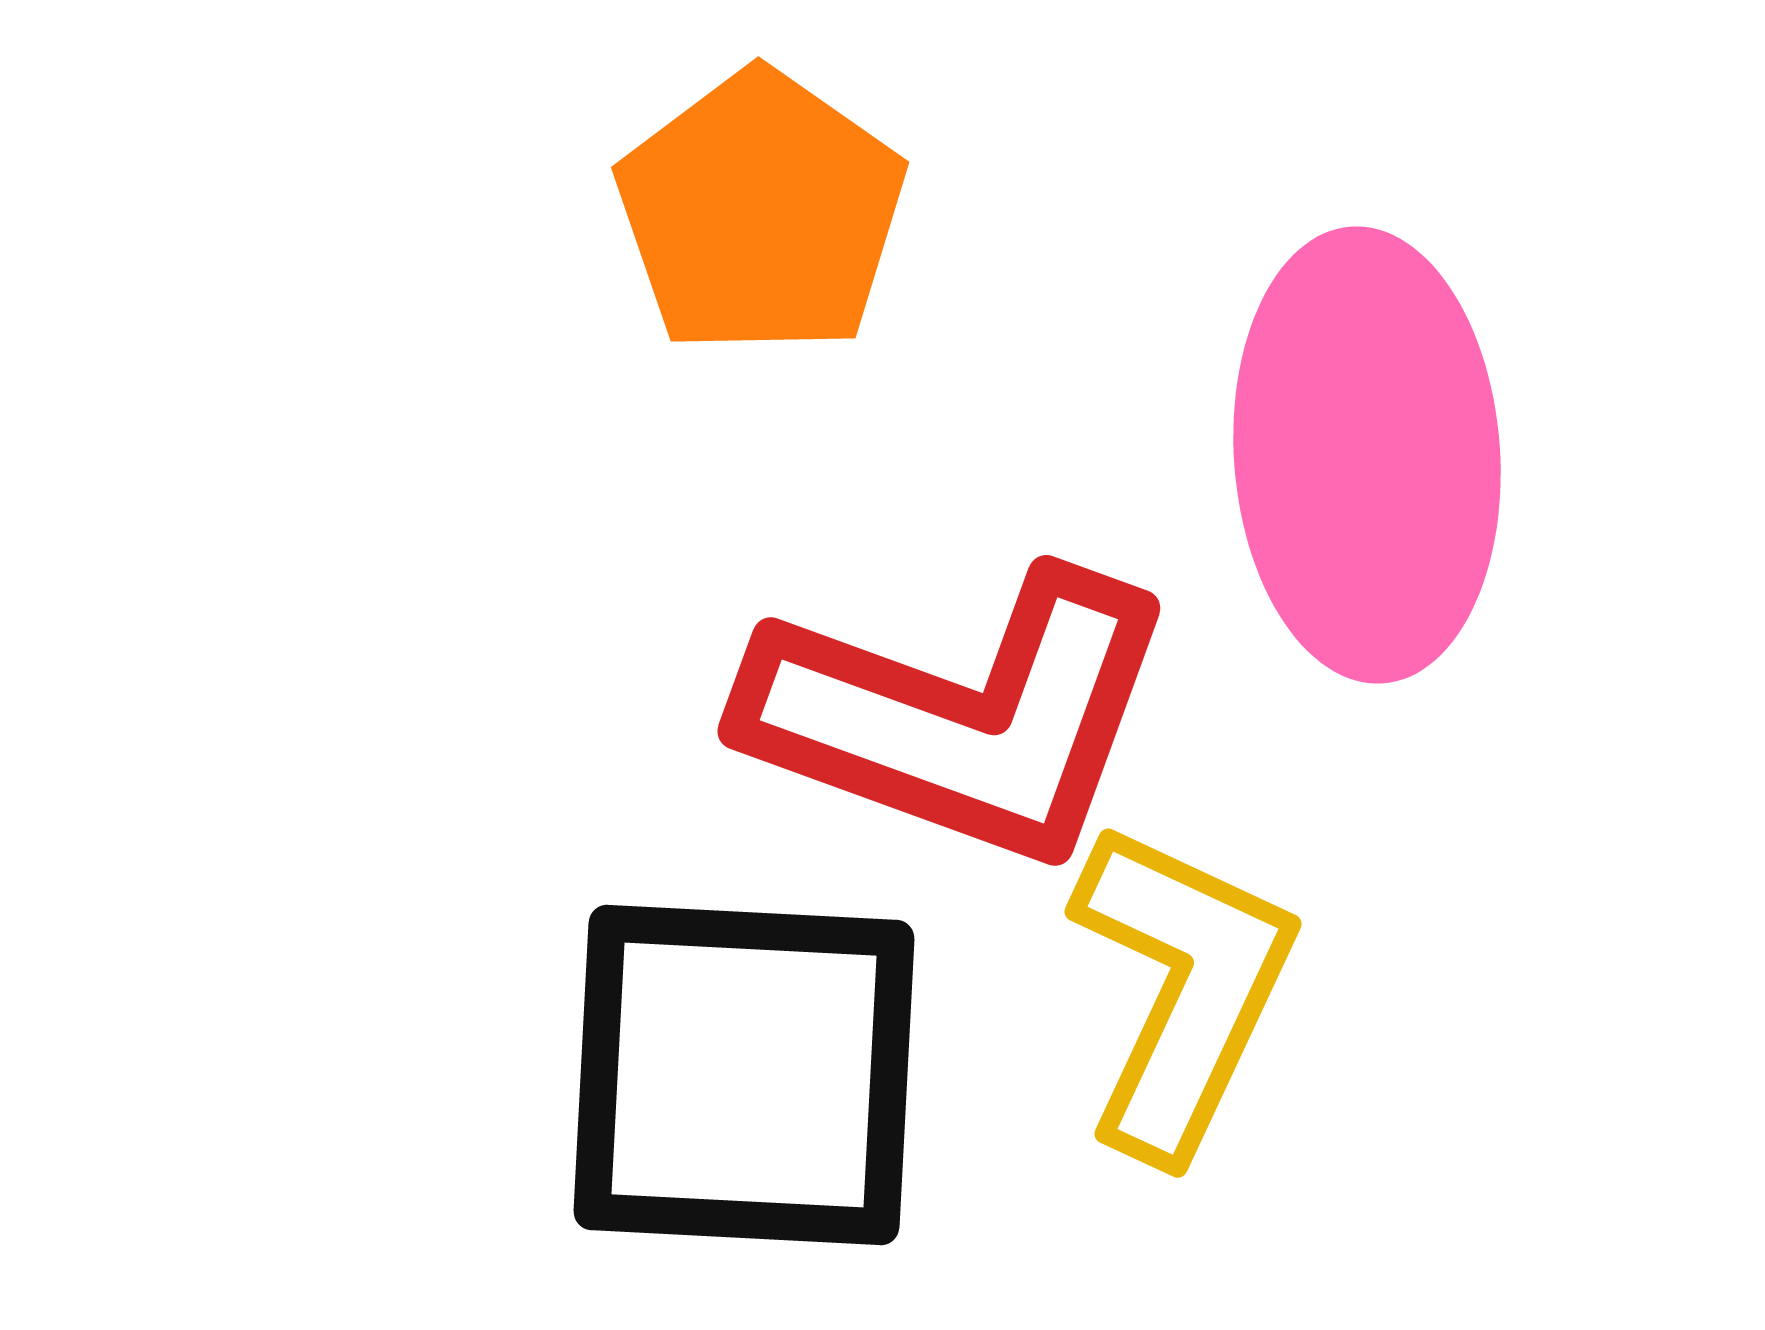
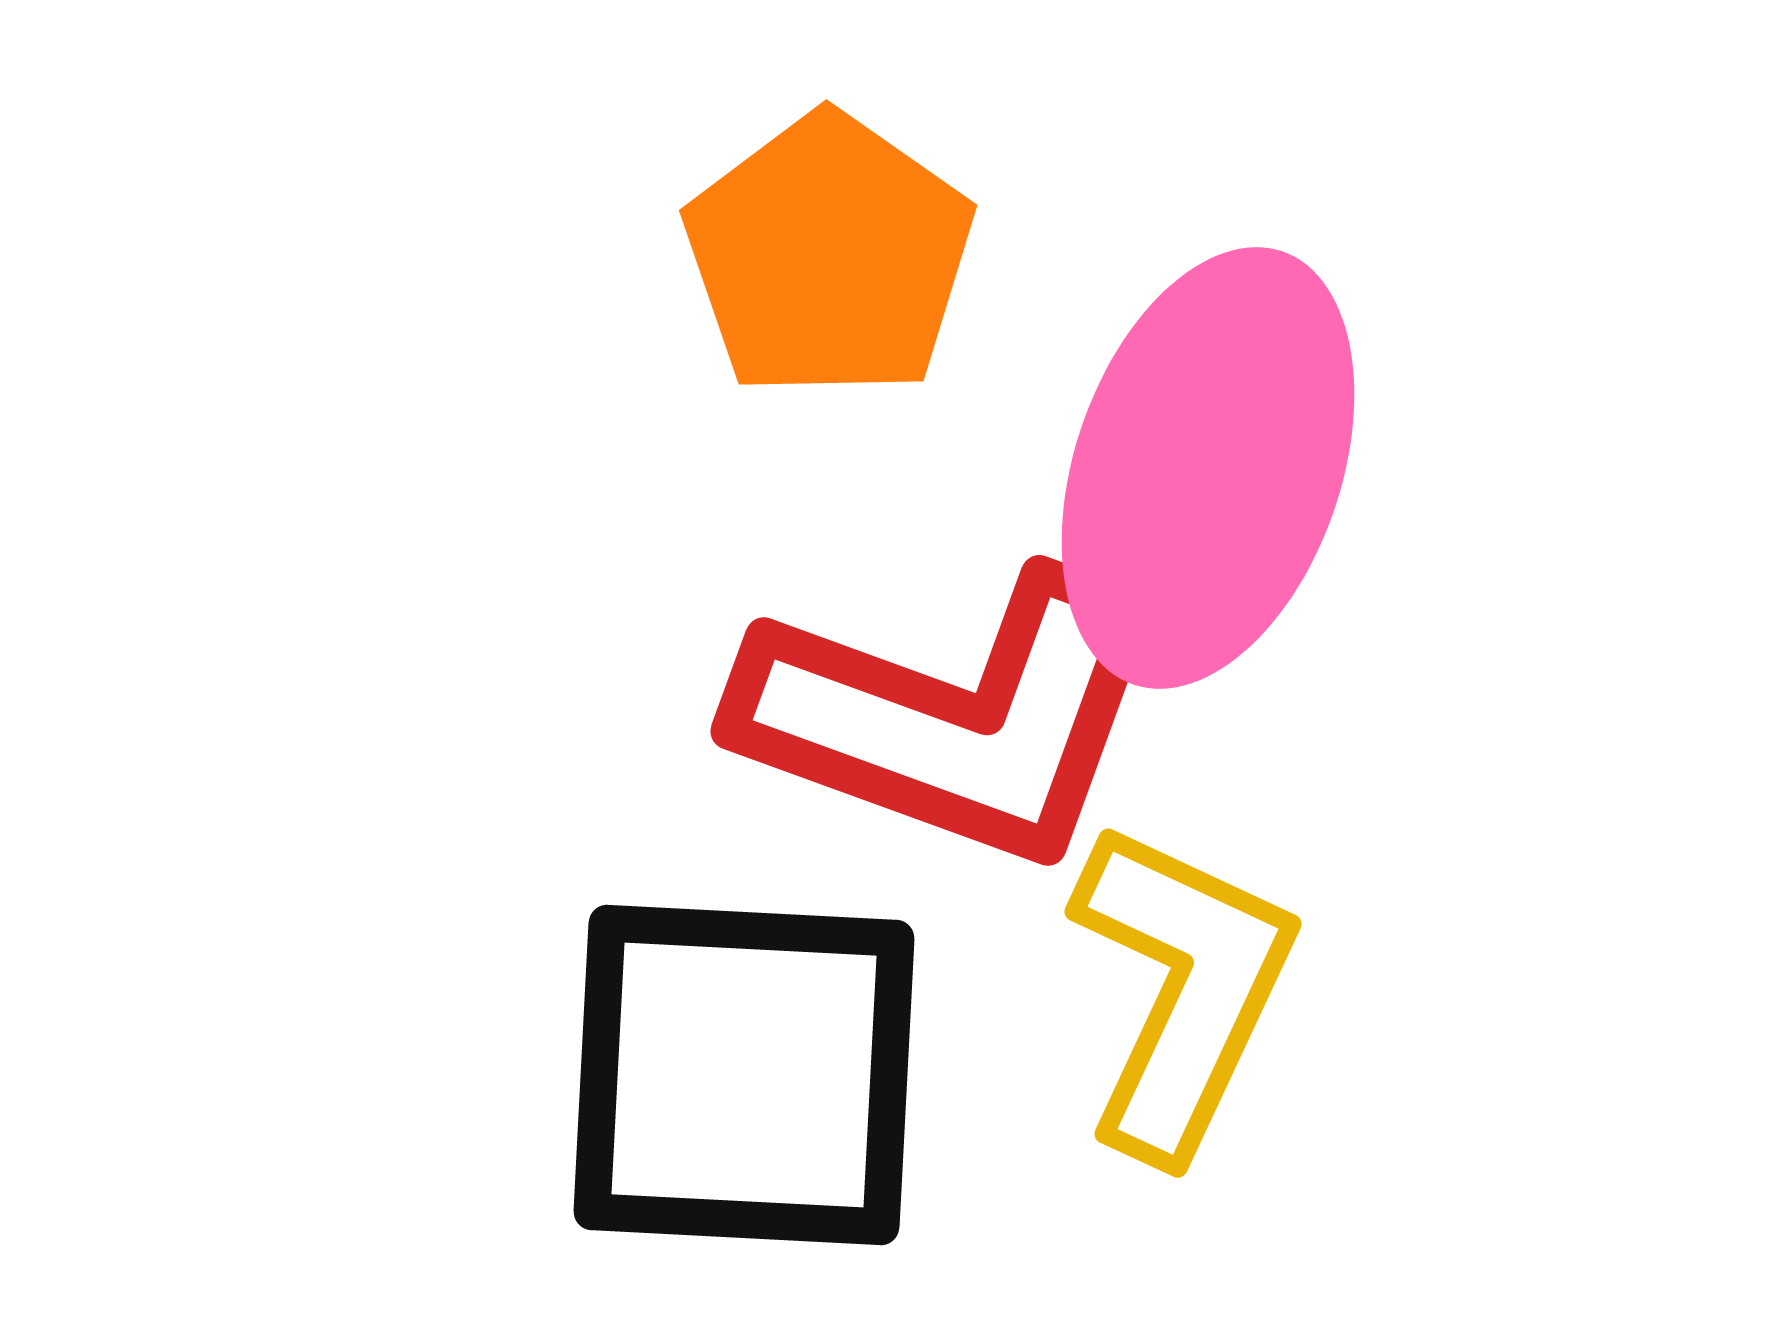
orange pentagon: moved 68 px right, 43 px down
pink ellipse: moved 159 px left, 13 px down; rotated 23 degrees clockwise
red L-shape: moved 7 px left
